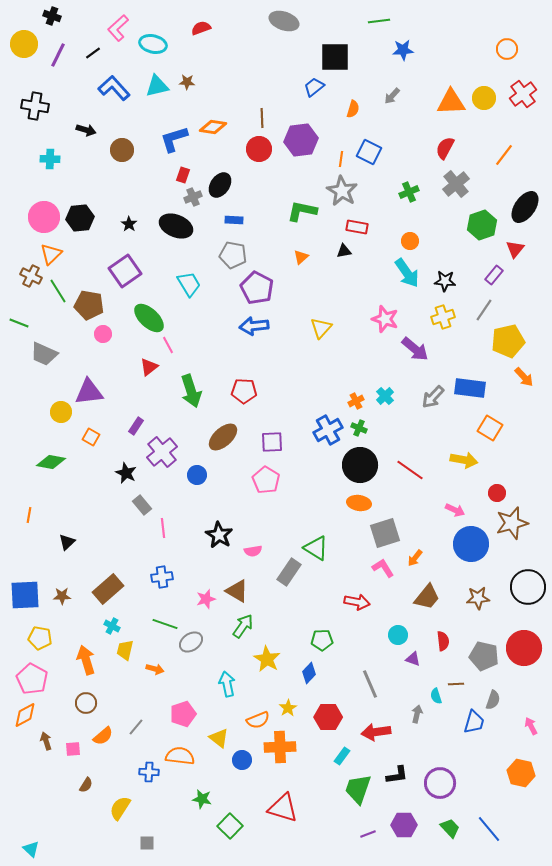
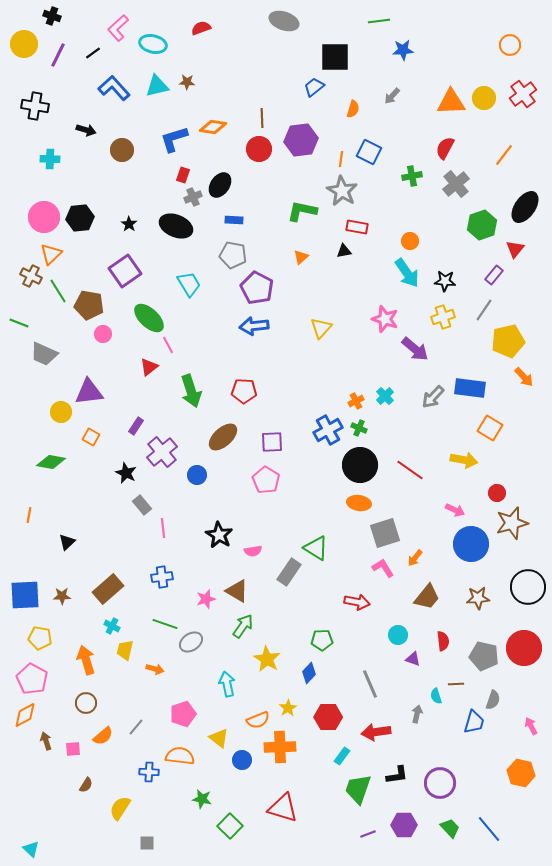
orange circle at (507, 49): moved 3 px right, 4 px up
green cross at (409, 192): moved 3 px right, 16 px up; rotated 12 degrees clockwise
